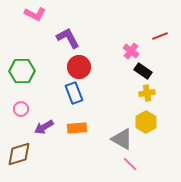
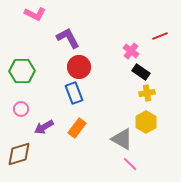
black rectangle: moved 2 px left, 1 px down
orange rectangle: rotated 48 degrees counterclockwise
